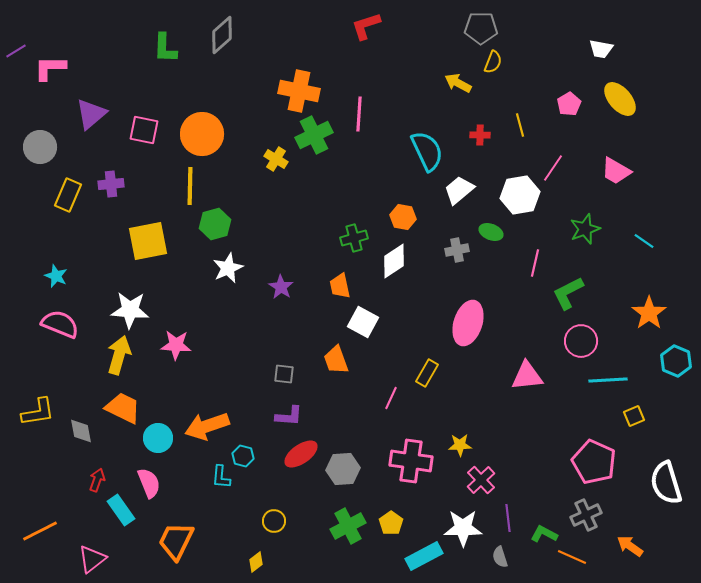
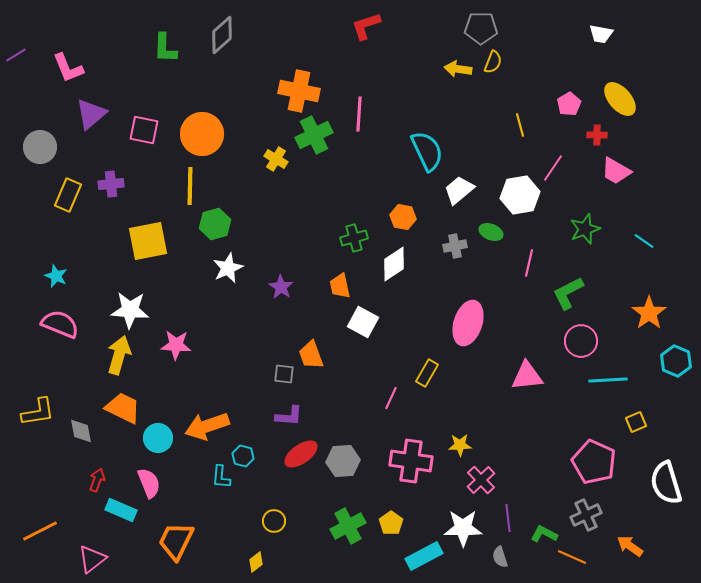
white trapezoid at (601, 49): moved 15 px up
purple line at (16, 51): moved 4 px down
pink L-shape at (50, 68): moved 18 px right; rotated 112 degrees counterclockwise
yellow arrow at (458, 83): moved 14 px up; rotated 20 degrees counterclockwise
red cross at (480, 135): moved 117 px right
gray cross at (457, 250): moved 2 px left, 4 px up
white diamond at (394, 261): moved 3 px down
pink line at (535, 263): moved 6 px left
orange trapezoid at (336, 360): moved 25 px left, 5 px up
yellow square at (634, 416): moved 2 px right, 6 px down
gray hexagon at (343, 469): moved 8 px up
cyan rectangle at (121, 510): rotated 32 degrees counterclockwise
